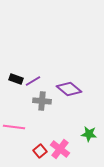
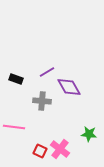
purple line: moved 14 px right, 9 px up
purple diamond: moved 2 px up; rotated 20 degrees clockwise
red square: rotated 24 degrees counterclockwise
